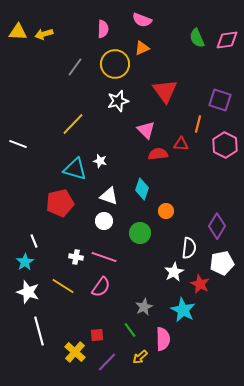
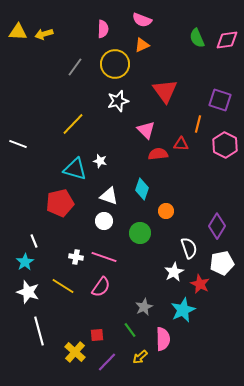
orange triangle at (142, 48): moved 3 px up
white semicircle at (189, 248): rotated 25 degrees counterclockwise
cyan star at (183, 310): rotated 20 degrees clockwise
